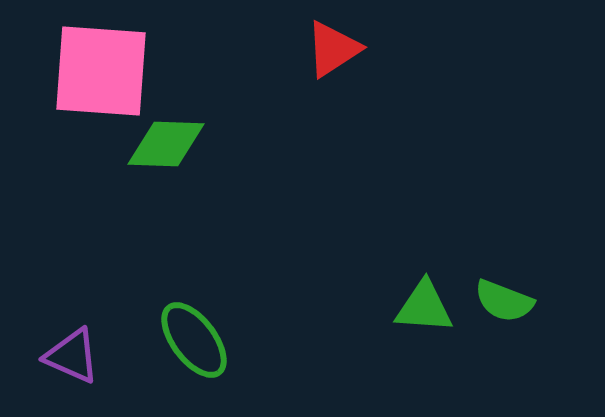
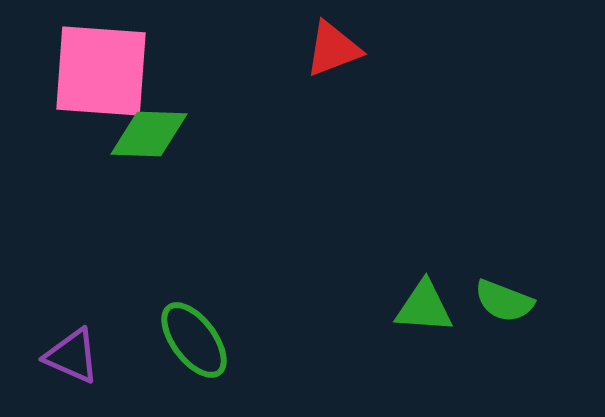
red triangle: rotated 12 degrees clockwise
green diamond: moved 17 px left, 10 px up
